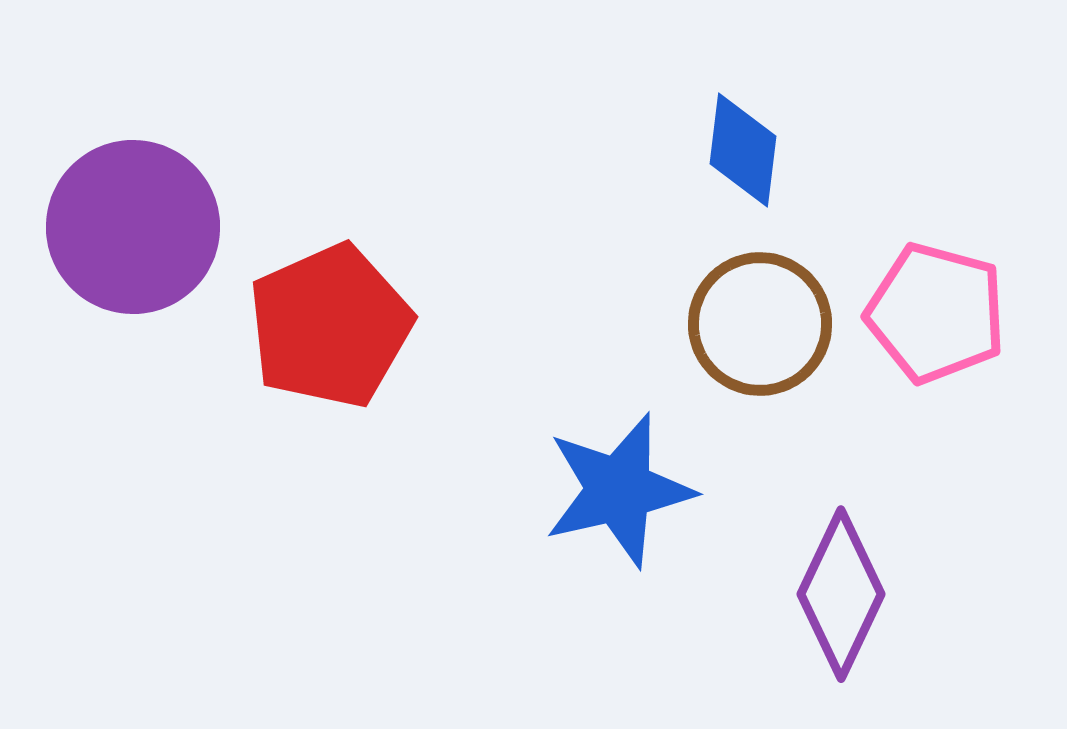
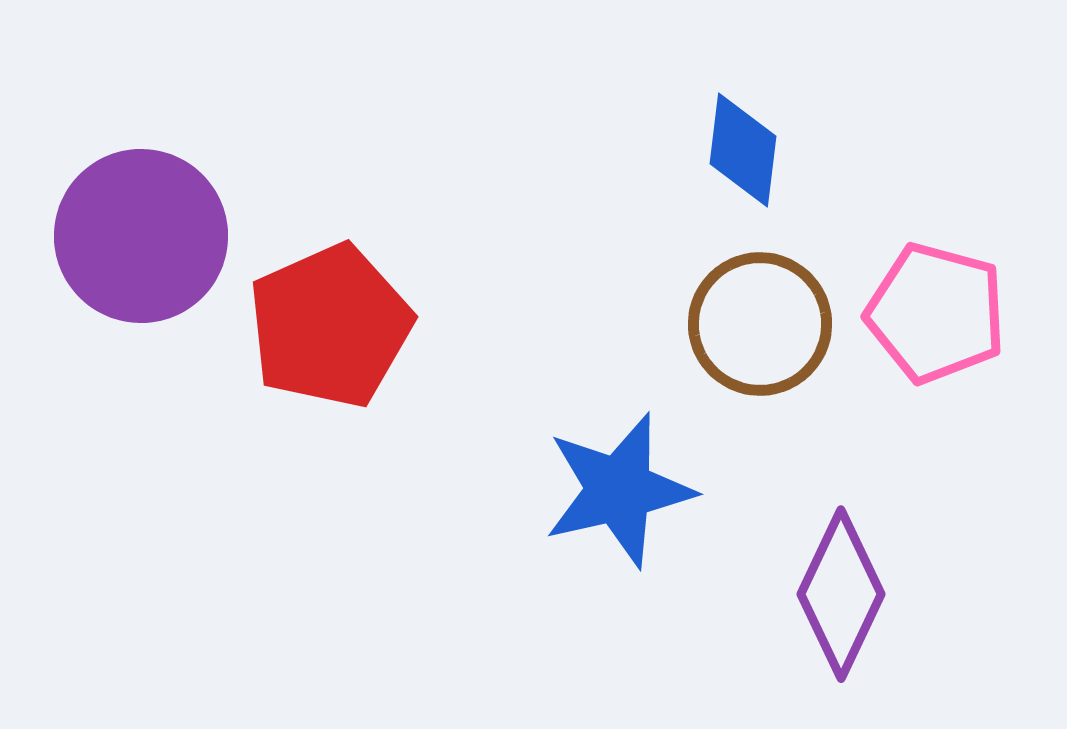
purple circle: moved 8 px right, 9 px down
